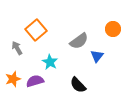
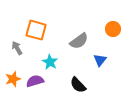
orange square: rotated 35 degrees counterclockwise
blue triangle: moved 3 px right, 4 px down
